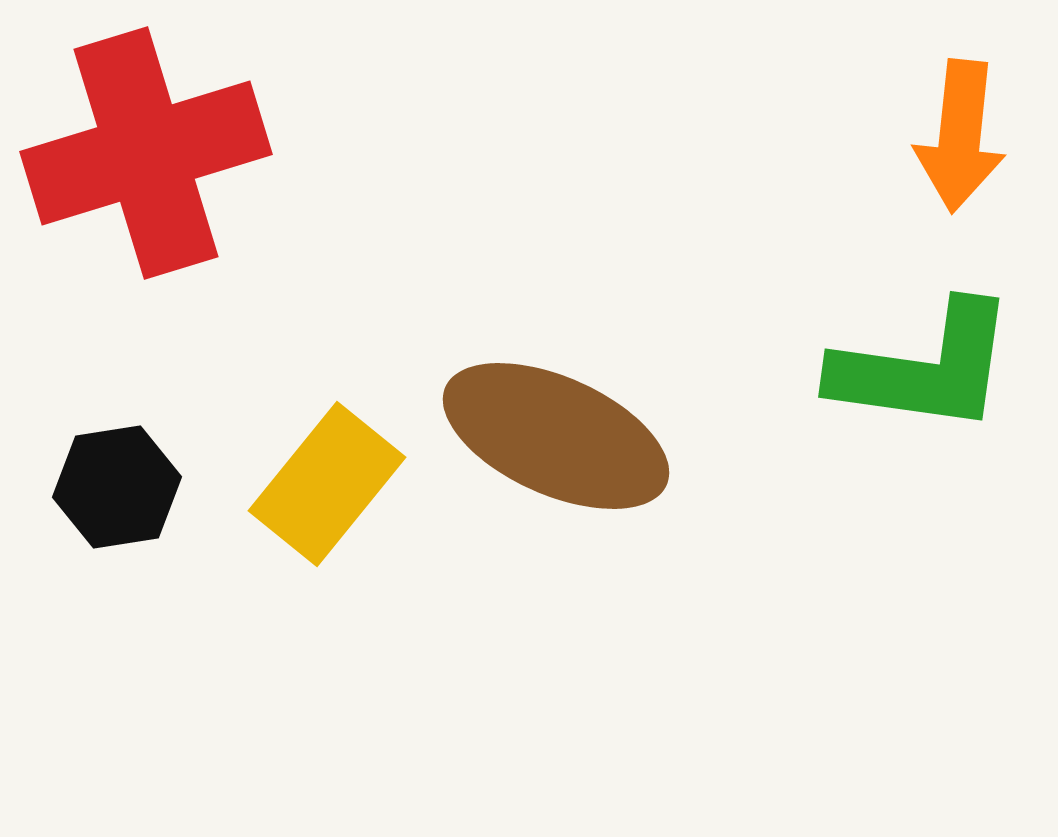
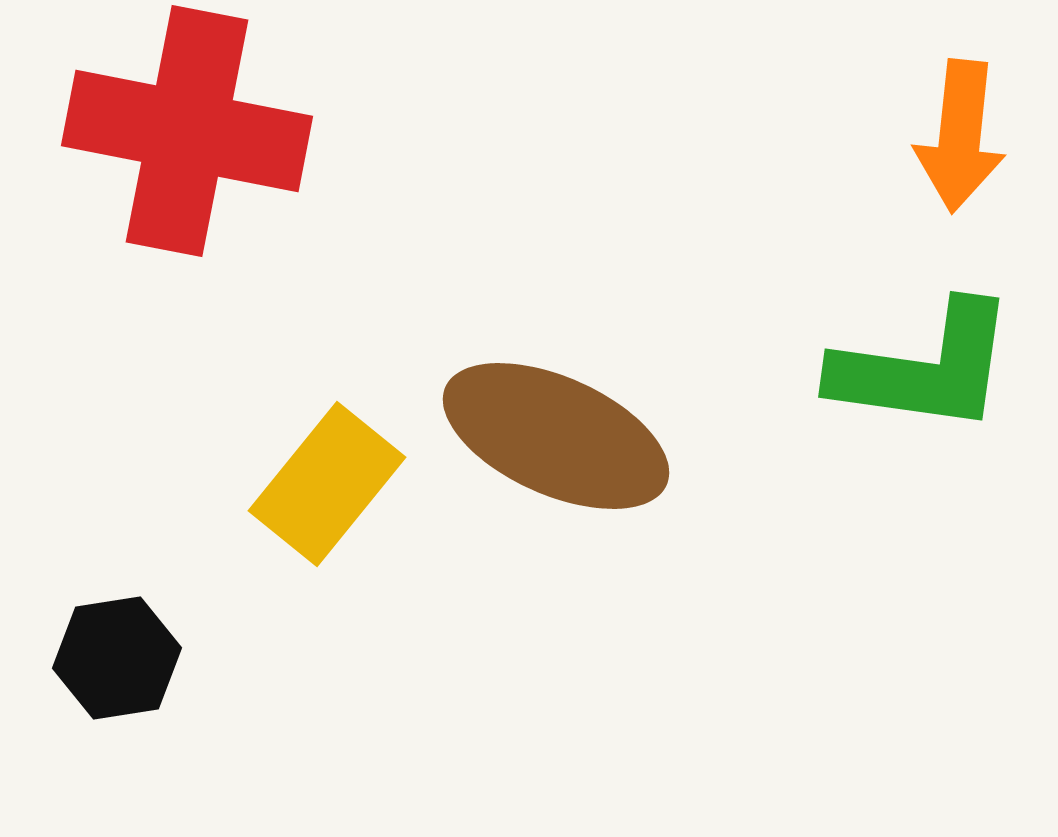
red cross: moved 41 px right, 22 px up; rotated 28 degrees clockwise
black hexagon: moved 171 px down
